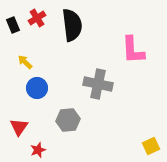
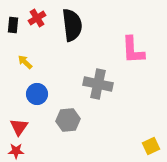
black rectangle: rotated 28 degrees clockwise
blue circle: moved 6 px down
red star: moved 22 px left, 1 px down; rotated 21 degrees clockwise
